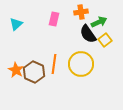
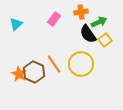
pink rectangle: rotated 24 degrees clockwise
orange line: rotated 42 degrees counterclockwise
orange star: moved 3 px right, 4 px down
